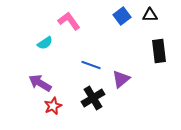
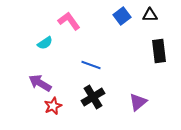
purple triangle: moved 17 px right, 23 px down
black cross: moved 1 px up
